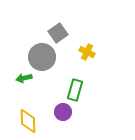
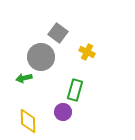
gray square: rotated 18 degrees counterclockwise
gray circle: moved 1 px left
